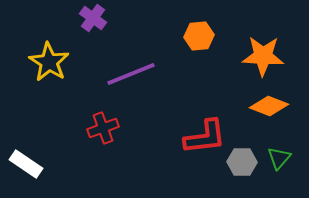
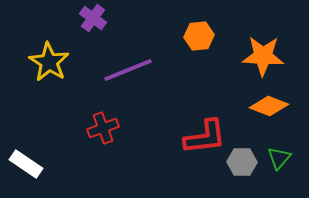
purple line: moved 3 px left, 4 px up
